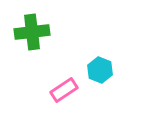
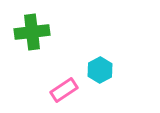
cyan hexagon: rotated 10 degrees clockwise
